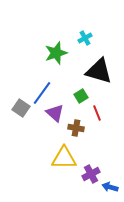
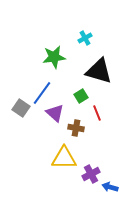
green star: moved 2 px left, 4 px down; rotated 10 degrees clockwise
